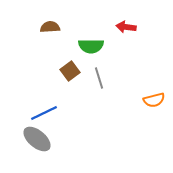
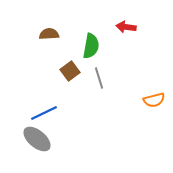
brown semicircle: moved 1 px left, 7 px down
green semicircle: rotated 80 degrees counterclockwise
